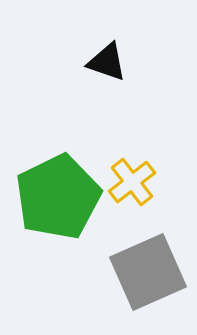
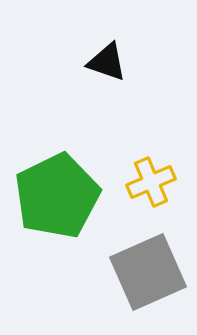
yellow cross: moved 19 px right; rotated 15 degrees clockwise
green pentagon: moved 1 px left, 1 px up
